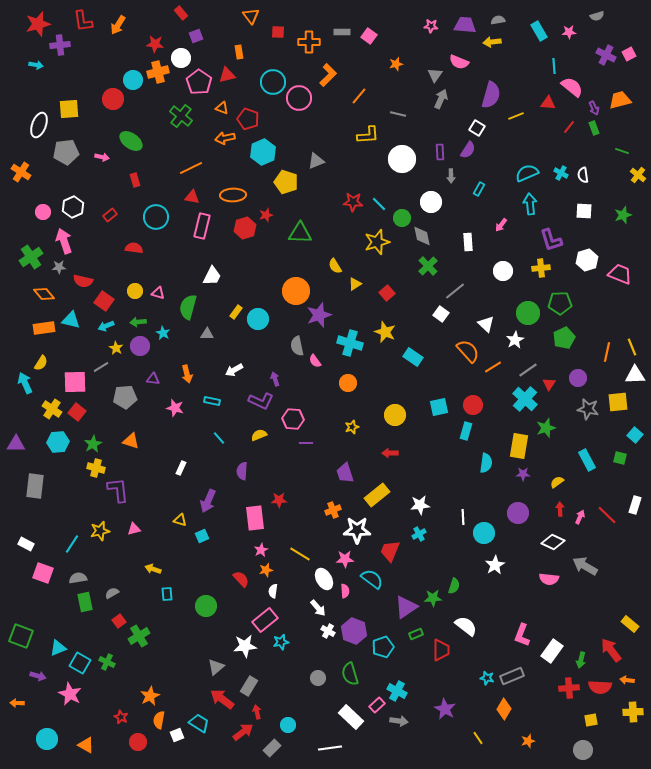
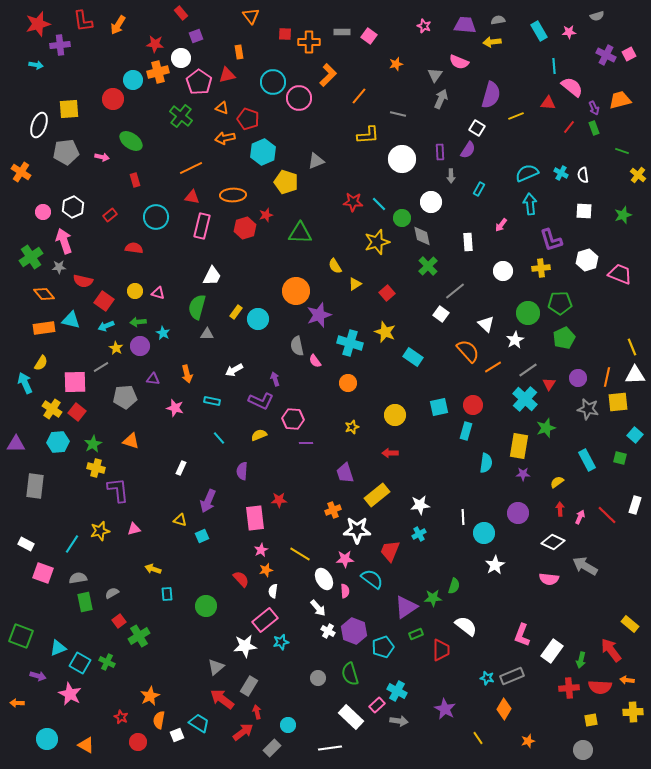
pink star at (431, 26): moved 7 px left; rotated 16 degrees clockwise
red square at (278, 32): moved 7 px right, 2 px down
green semicircle at (188, 307): moved 9 px right
orange line at (607, 352): moved 25 px down
